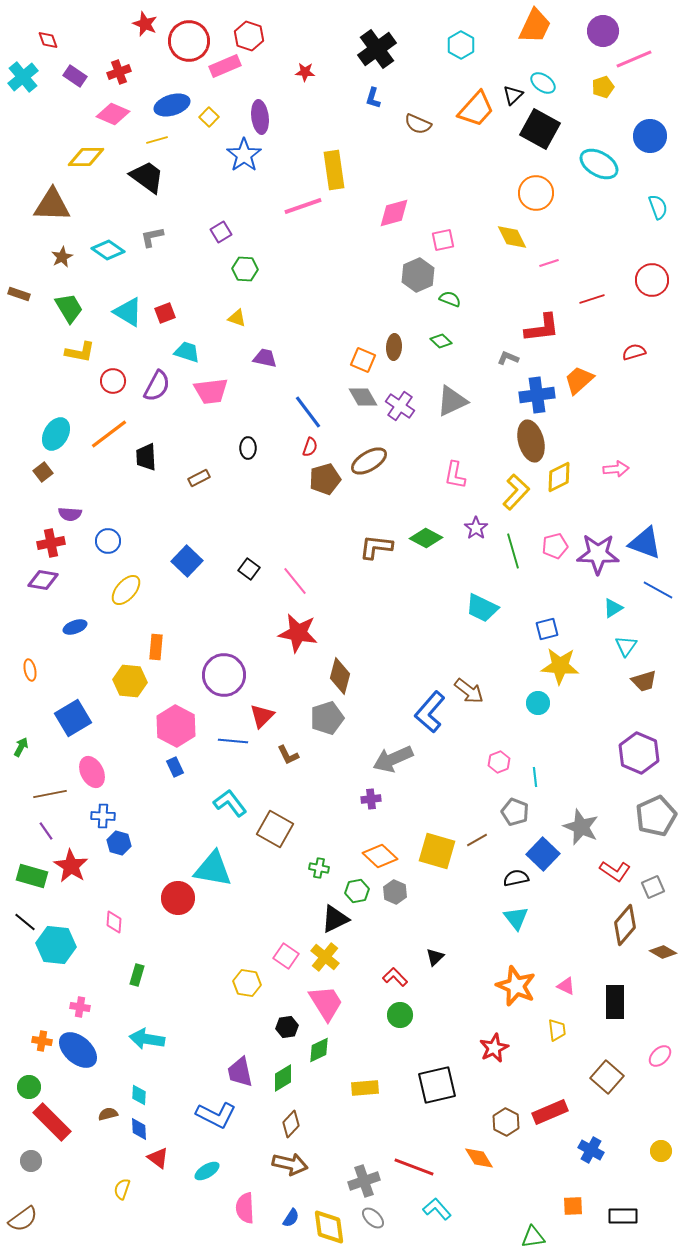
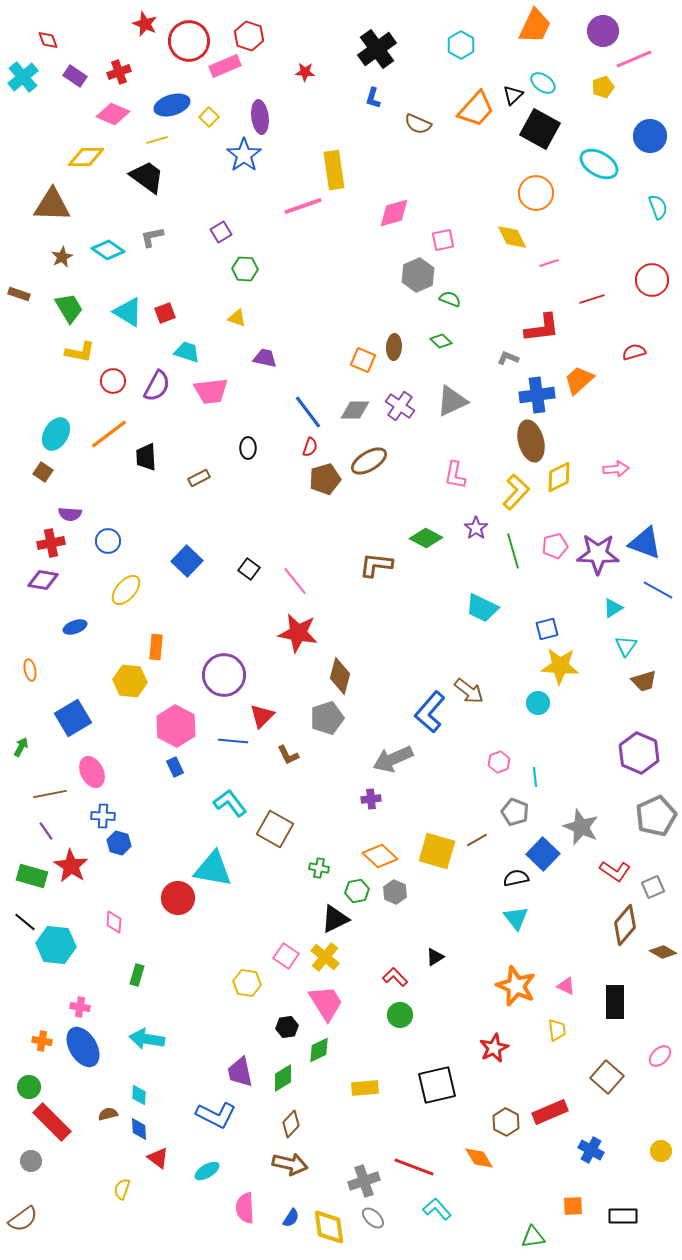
gray diamond at (363, 397): moved 8 px left, 13 px down; rotated 60 degrees counterclockwise
brown square at (43, 472): rotated 18 degrees counterclockwise
brown L-shape at (376, 547): moved 18 px down
black triangle at (435, 957): rotated 12 degrees clockwise
blue ellipse at (78, 1050): moved 5 px right, 3 px up; rotated 18 degrees clockwise
